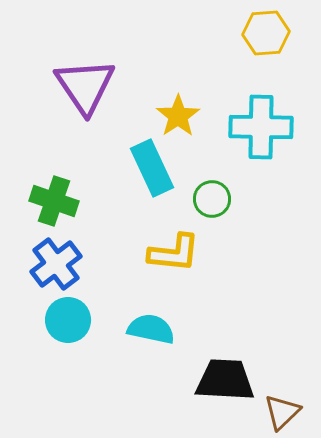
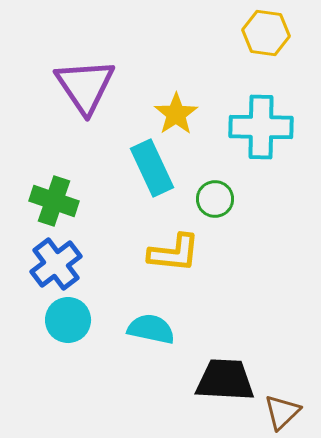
yellow hexagon: rotated 12 degrees clockwise
yellow star: moved 2 px left, 2 px up
green circle: moved 3 px right
